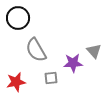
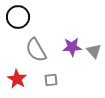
black circle: moved 1 px up
purple star: moved 1 px left, 16 px up
gray square: moved 2 px down
red star: moved 1 px right, 3 px up; rotated 30 degrees counterclockwise
